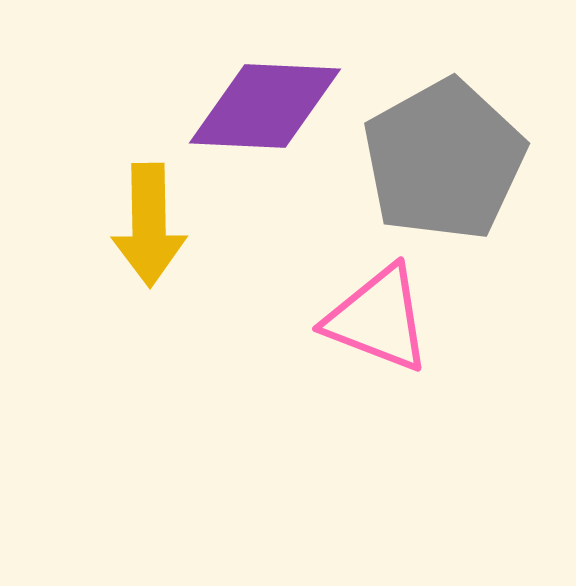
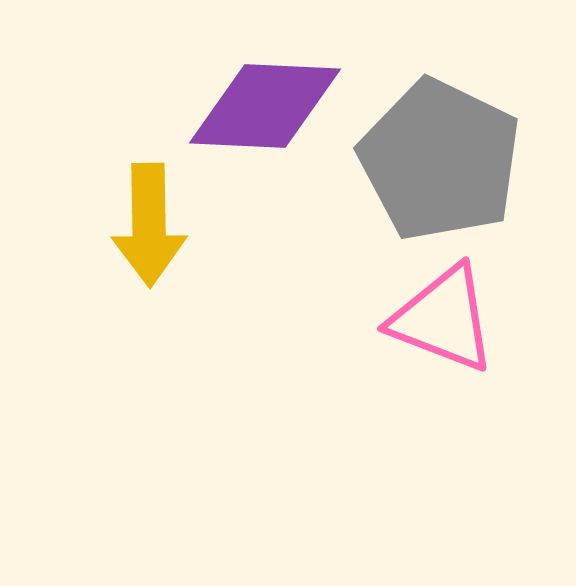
gray pentagon: moved 4 px left; rotated 17 degrees counterclockwise
pink triangle: moved 65 px right
